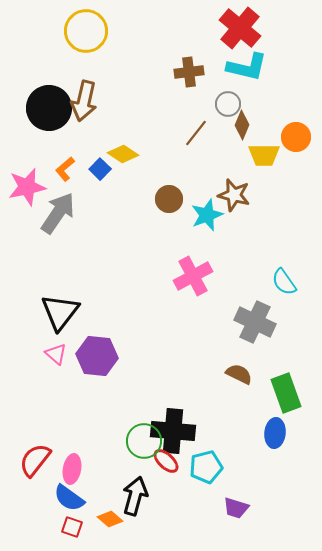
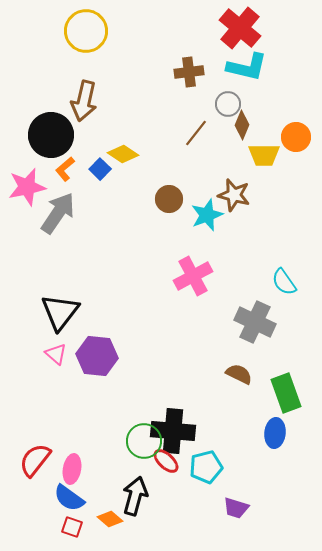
black circle: moved 2 px right, 27 px down
